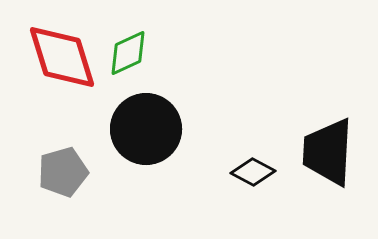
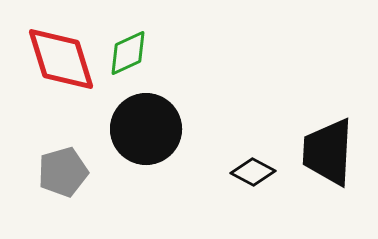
red diamond: moved 1 px left, 2 px down
